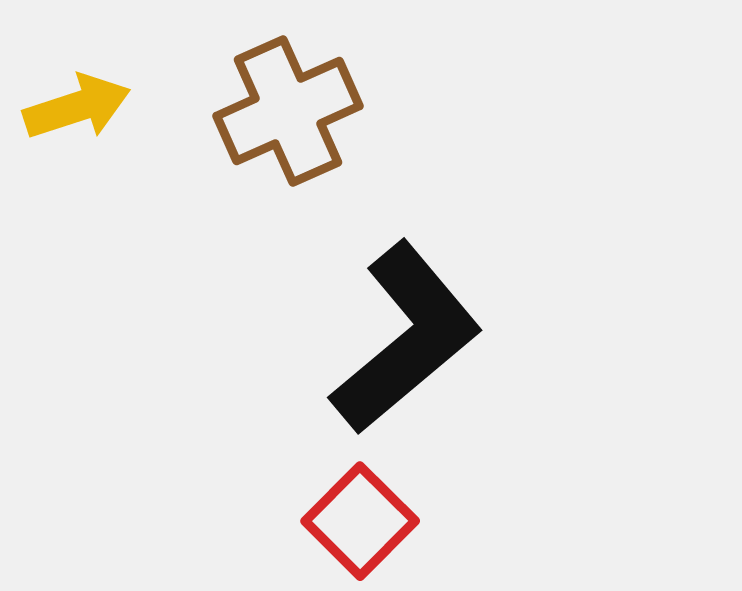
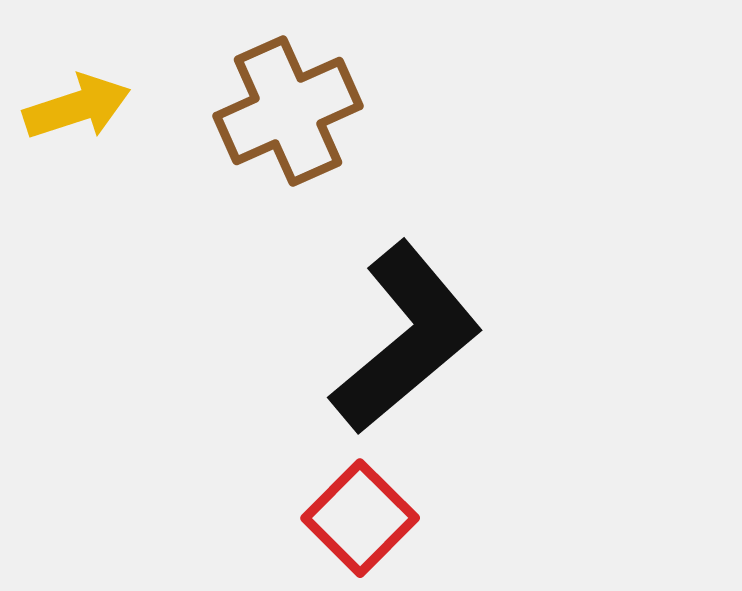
red square: moved 3 px up
